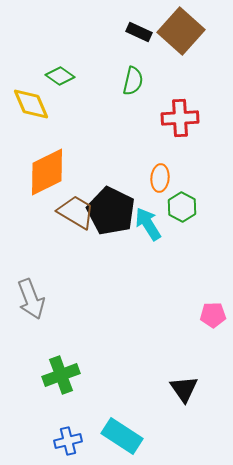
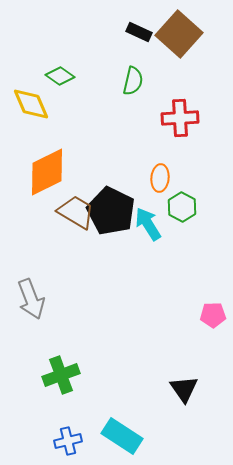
brown square: moved 2 px left, 3 px down
